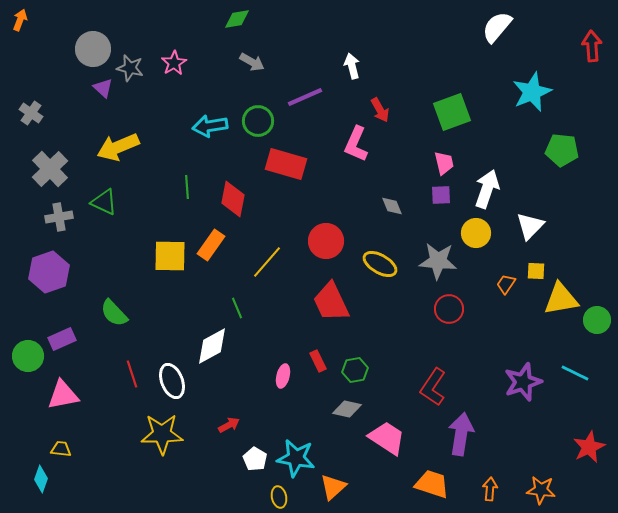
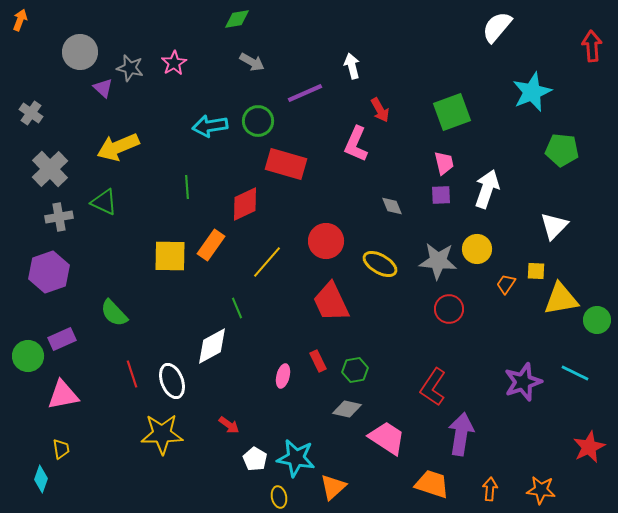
gray circle at (93, 49): moved 13 px left, 3 px down
purple line at (305, 97): moved 4 px up
red diamond at (233, 199): moved 12 px right, 5 px down; rotated 54 degrees clockwise
white triangle at (530, 226): moved 24 px right
yellow circle at (476, 233): moved 1 px right, 16 px down
red arrow at (229, 425): rotated 65 degrees clockwise
yellow trapezoid at (61, 449): rotated 75 degrees clockwise
